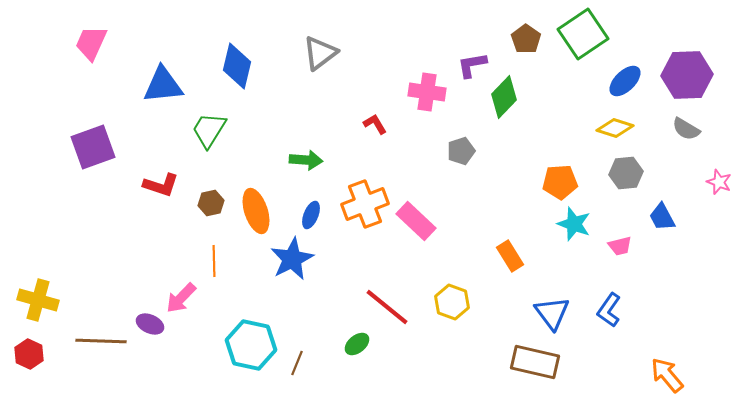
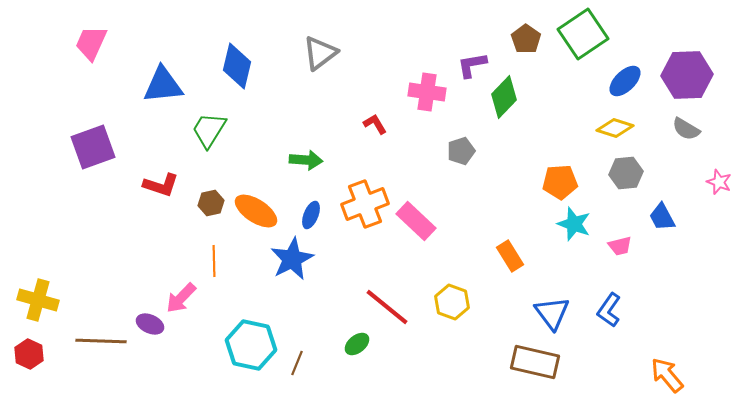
orange ellipse at (256, 211): rotated 39 degrees counterclockwise
